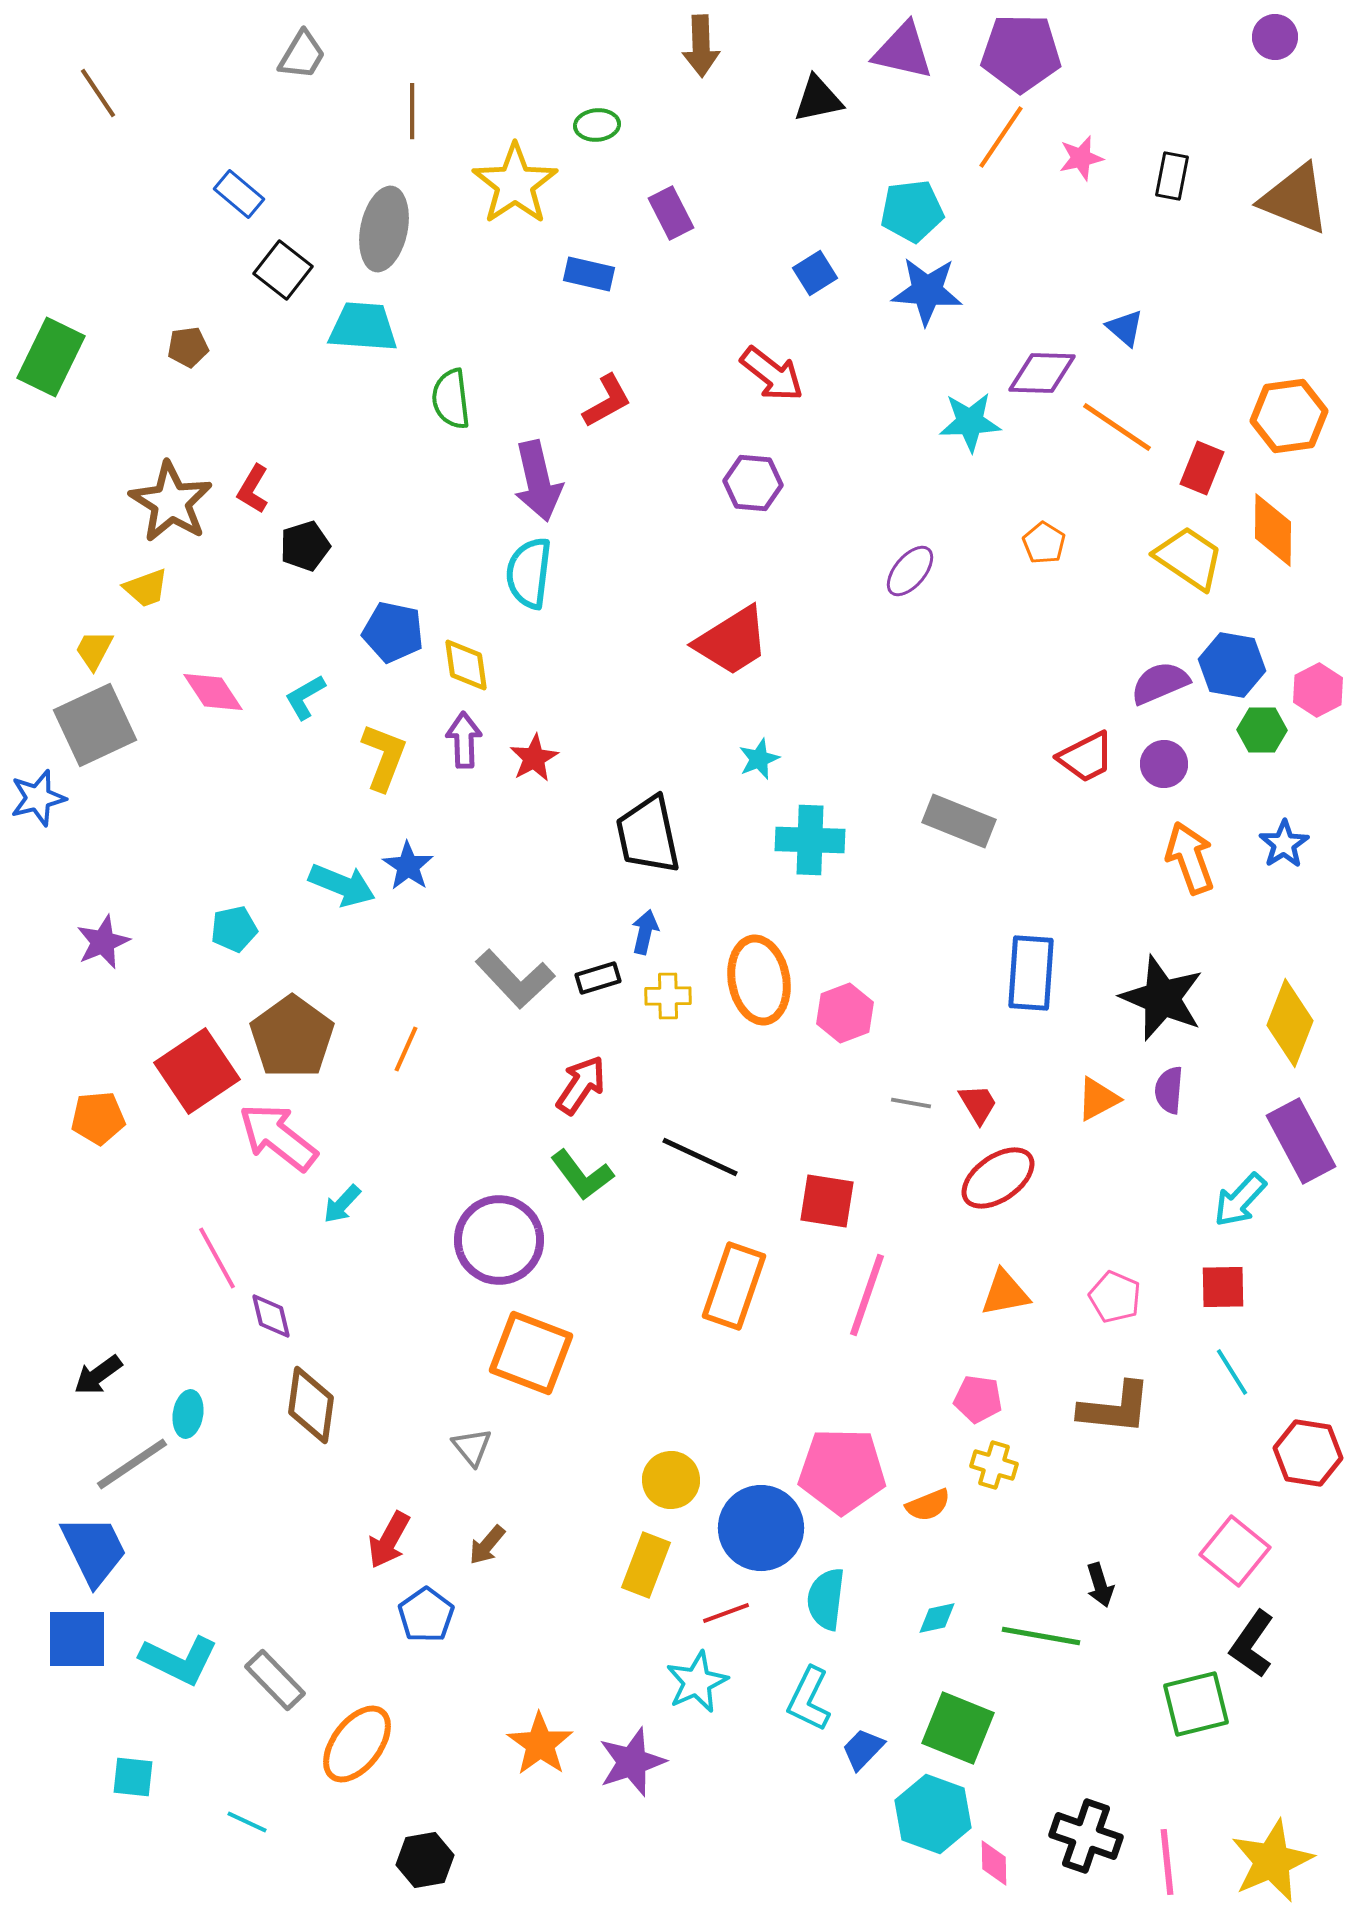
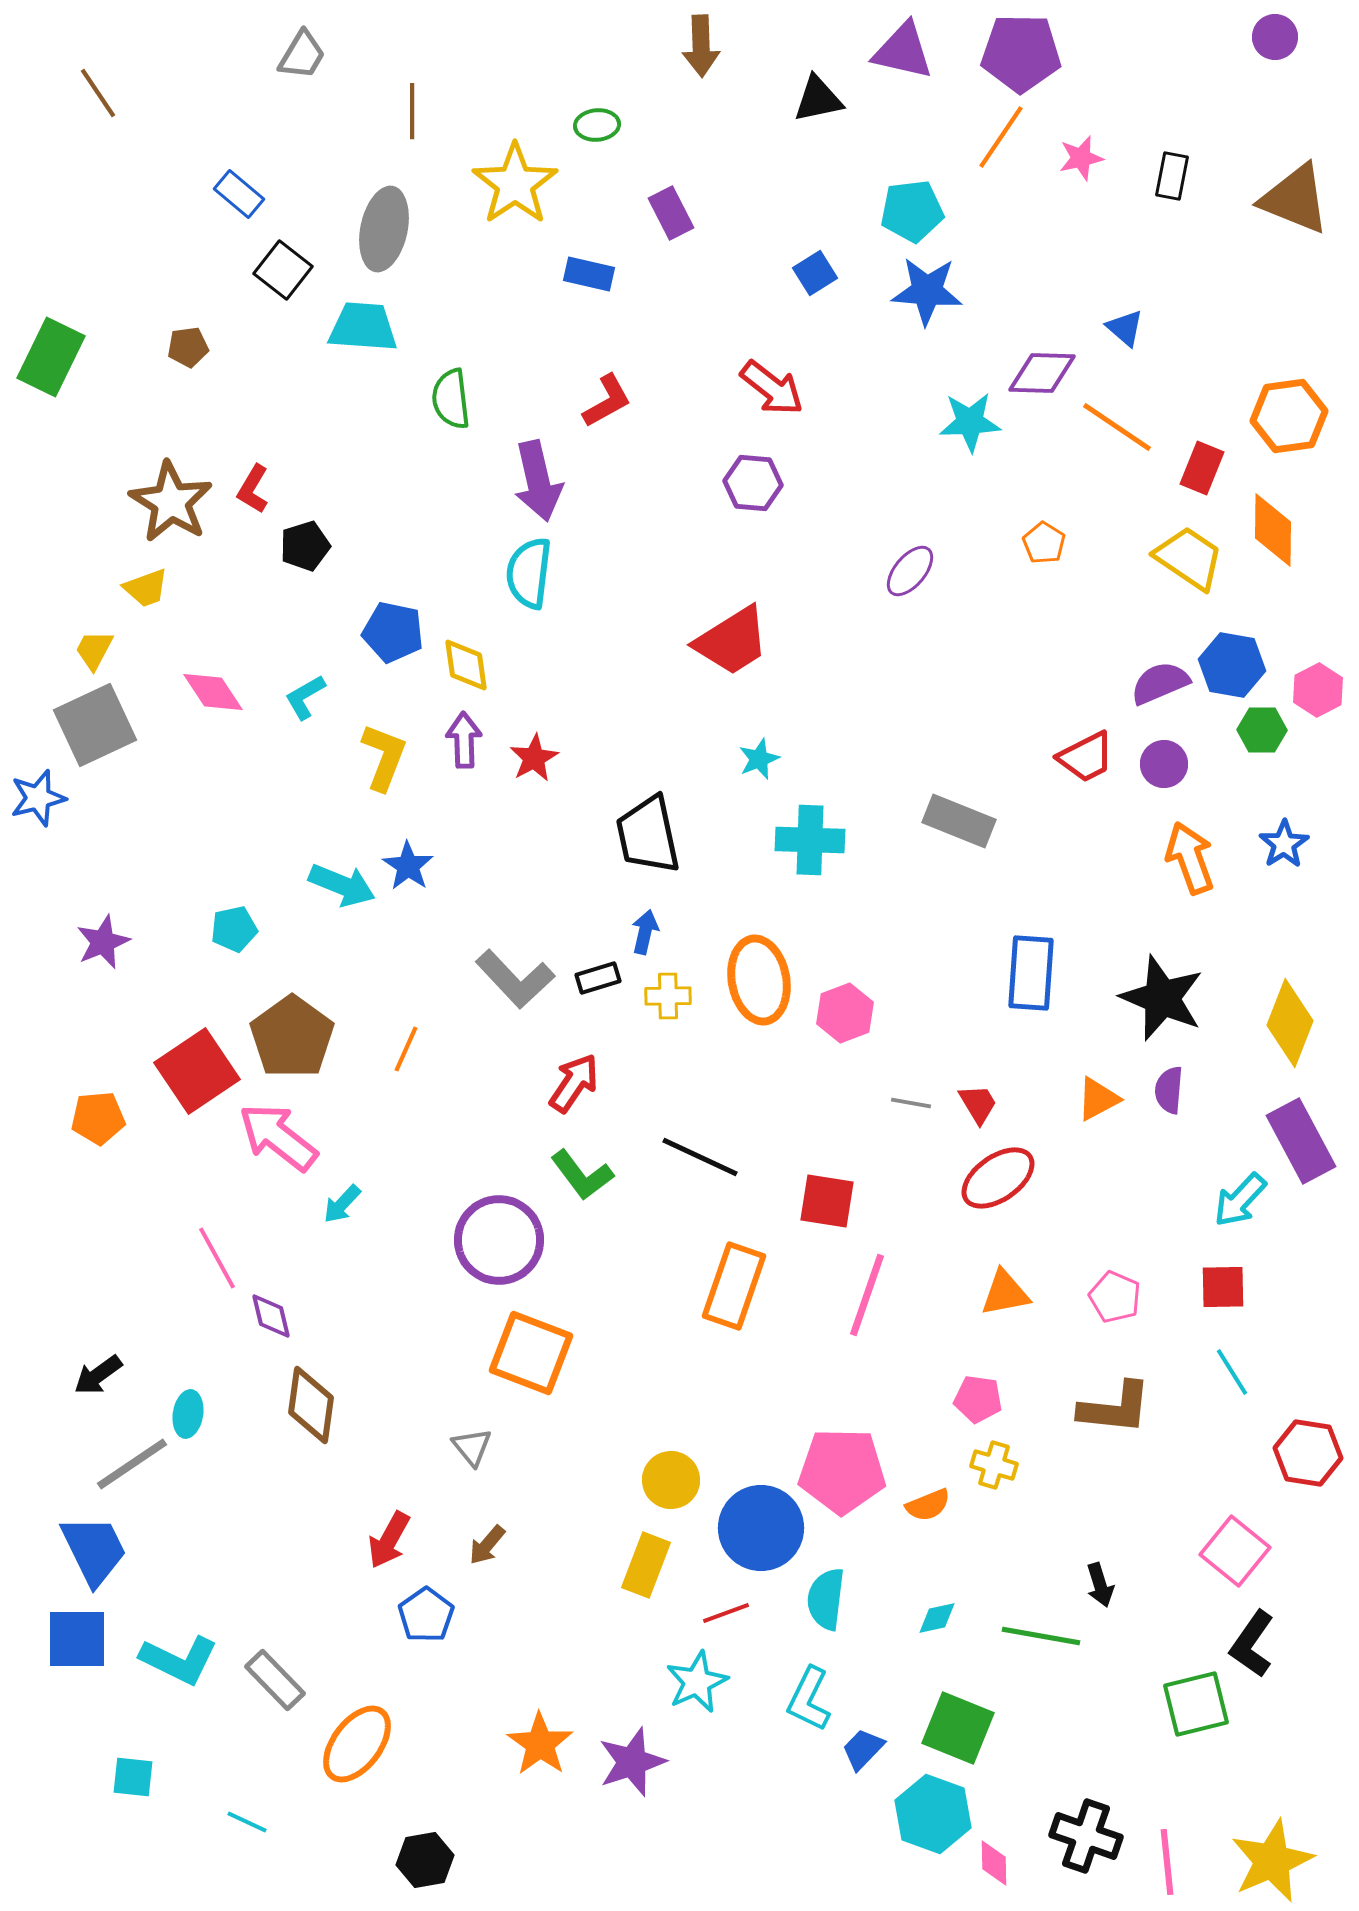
red arrow at (772, 374): moved 14 px down
red arrow at (581, 1085): moved 7 px left, 2 px up
